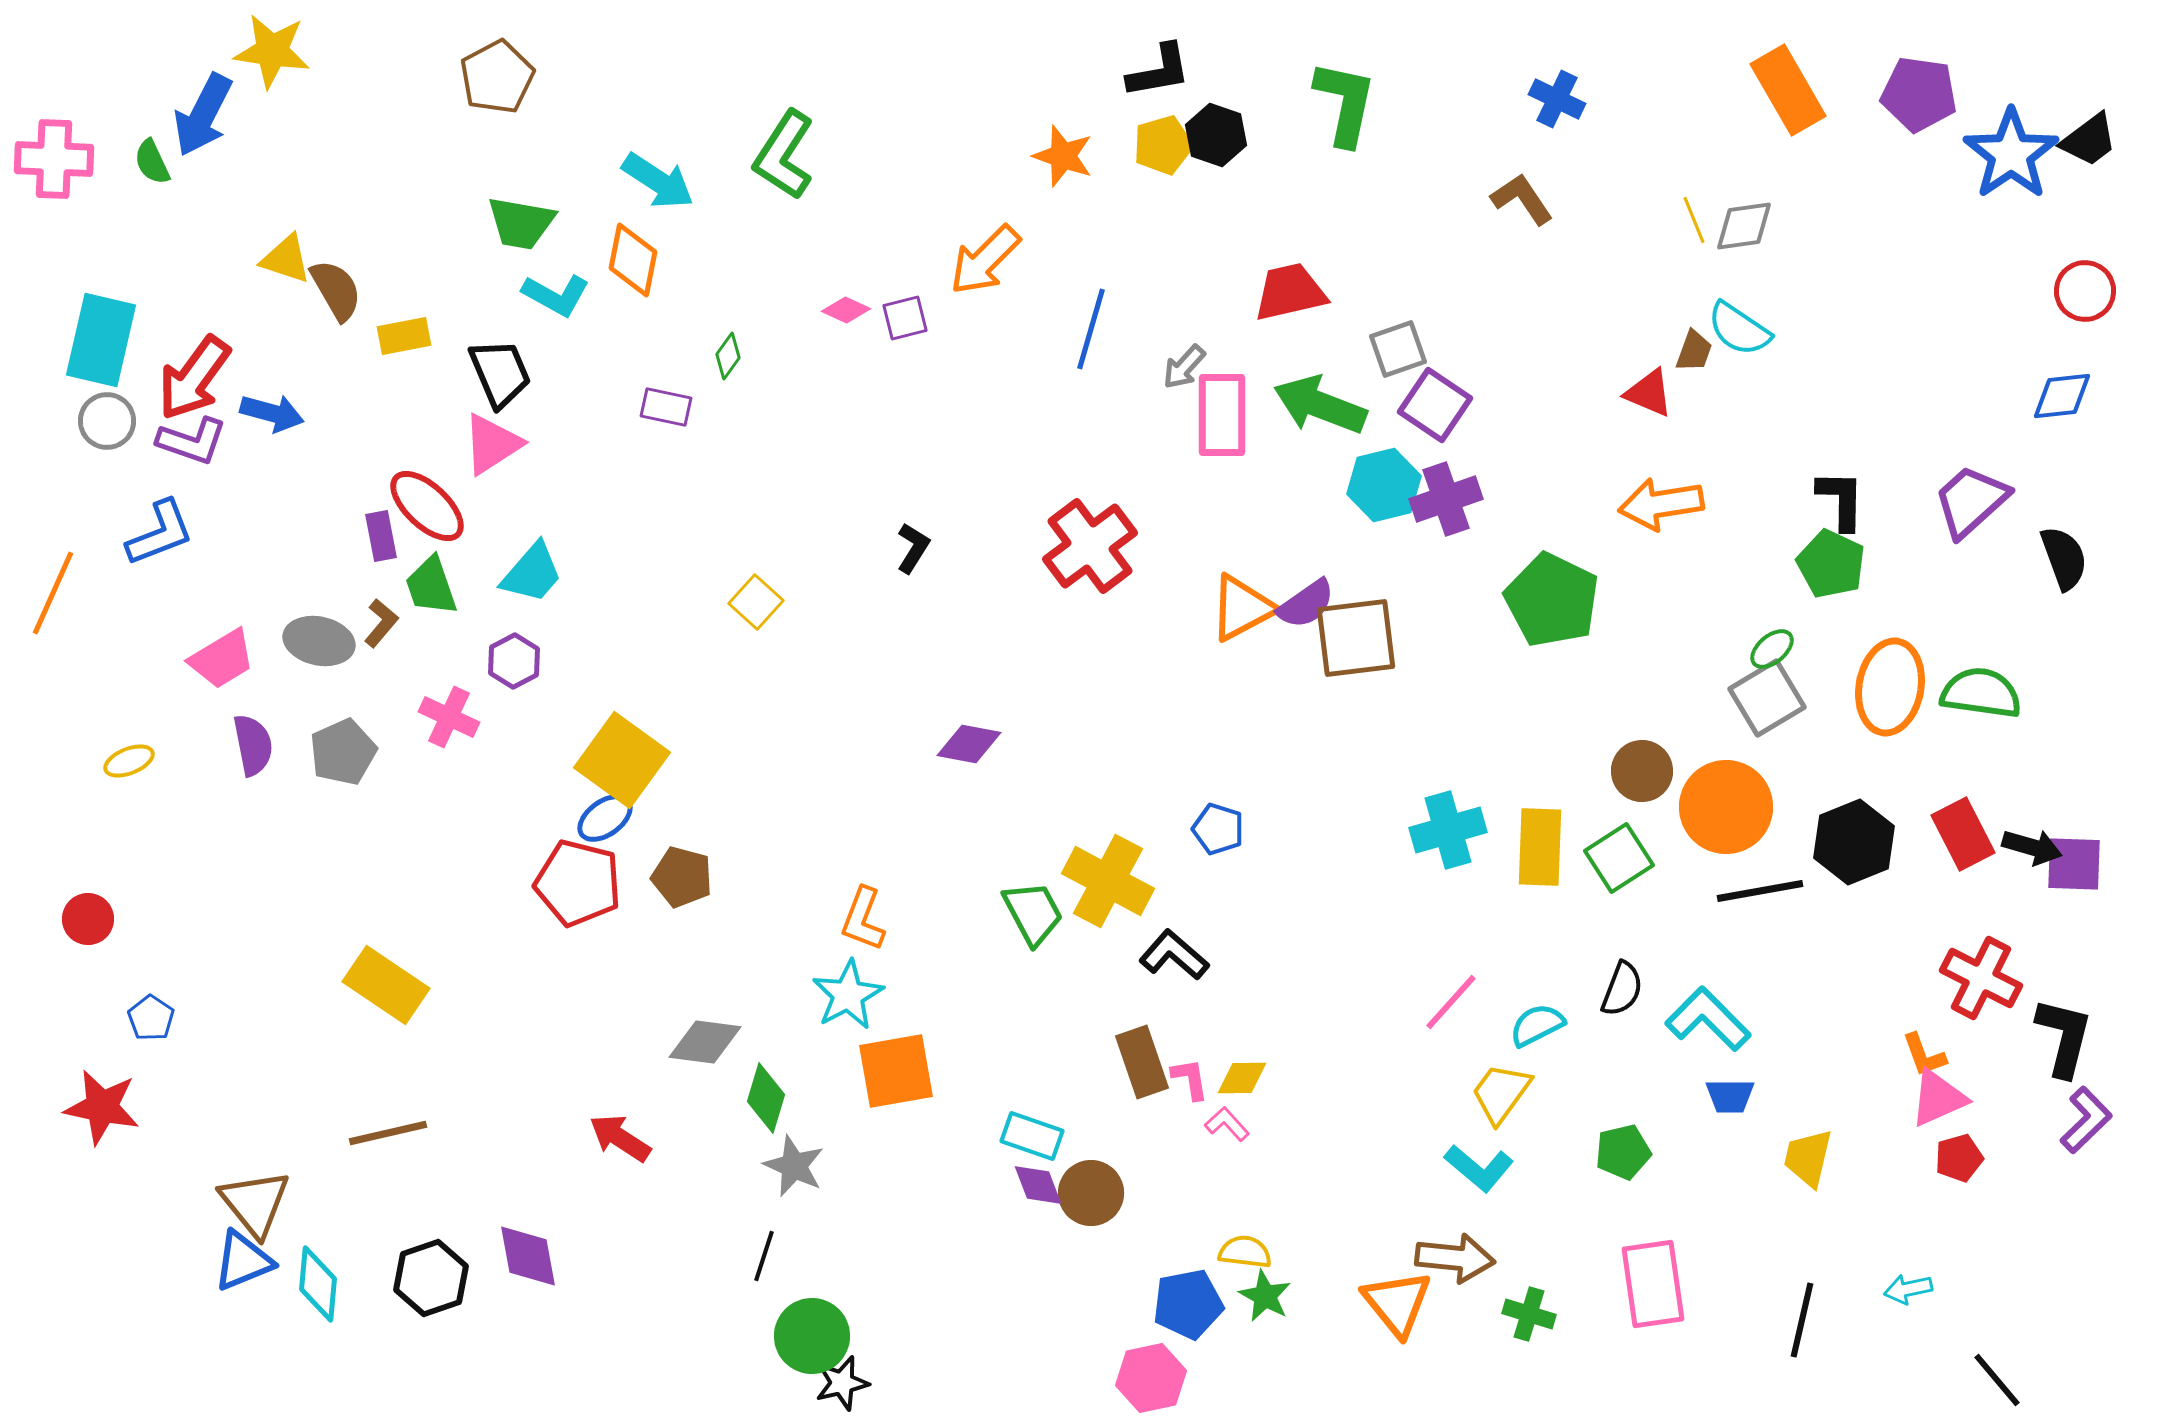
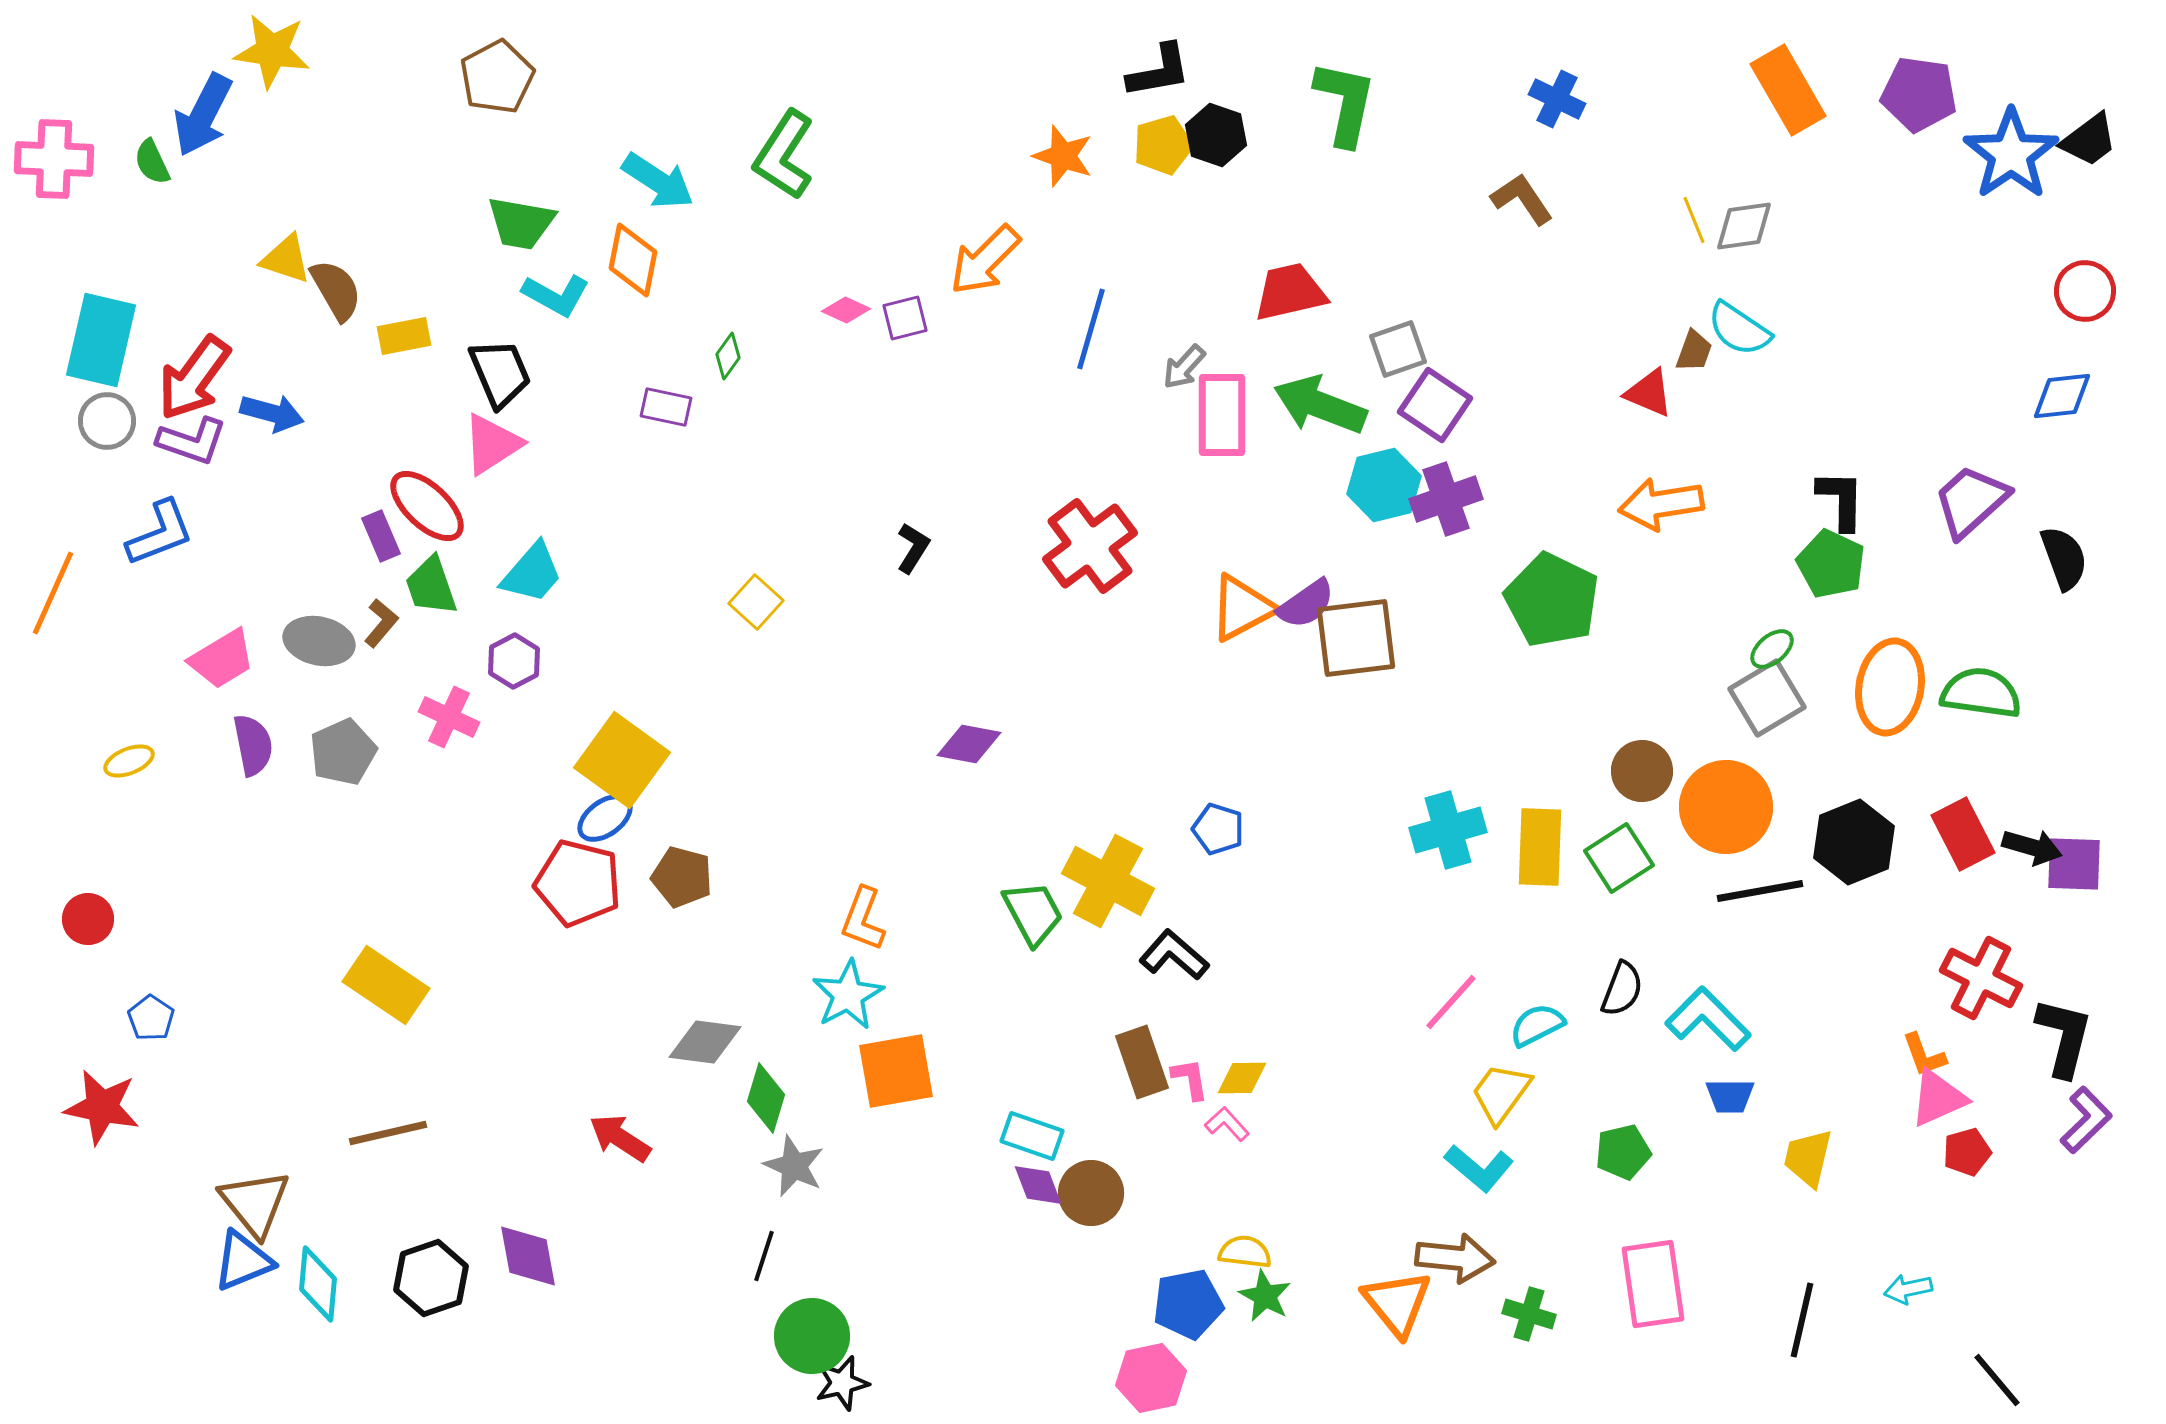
purple rectangle at (381, 536): rotated 12 degrees counterclockwise
red pentagon at (1959, 1158): moved 8 px right, 6 px up
